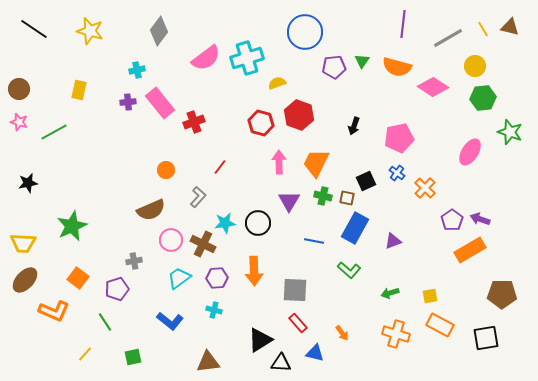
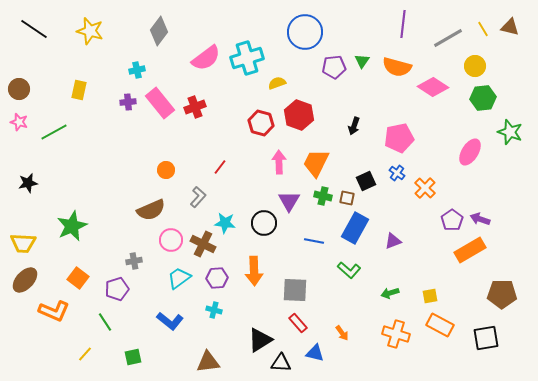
red cross at (194, 122): moved 1 px right, 15 px up
cyan star at (225, 223): rotated 15 degrees clockwise
black circle at (258, 223): moved 6 px right
